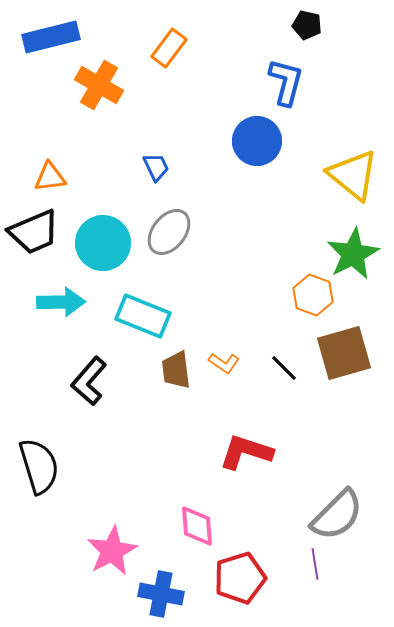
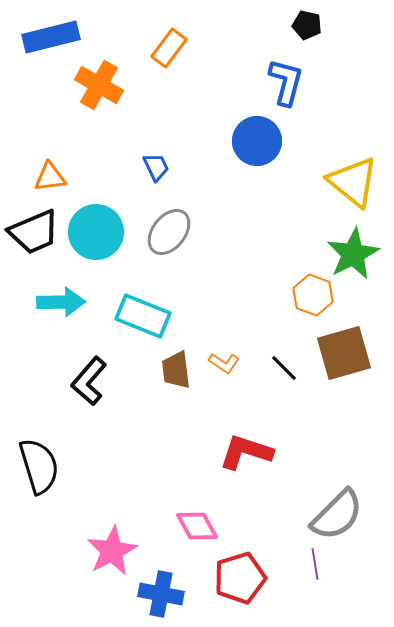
yellow triangle: moved 7 px down
cyan circle: moved 7 px left, 11 px up
pink diamond: rotated 24 degrees counterclockwise
